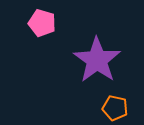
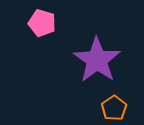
orange pentagon: moved 1 px left; rotated 25 degrees clockwise
